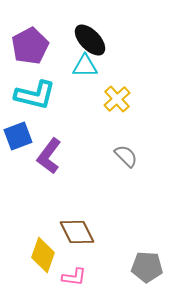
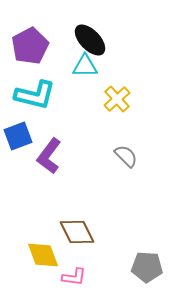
yellow diamond: rotated 40 degrees counterclockwise
